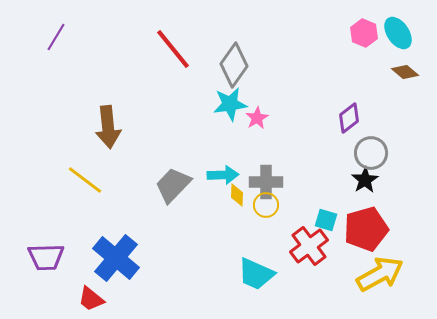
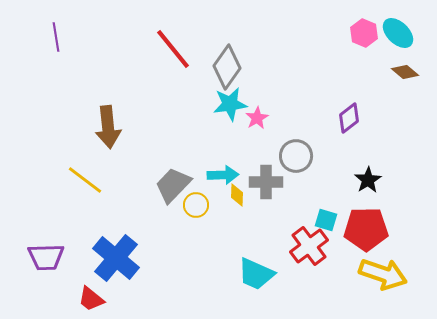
cyan ellipse: rotated 12 degrees counterclockwise
purple line: rotated 40 degrees counterclockwise
gray diamond: moved 7 px left, 2 px down
gray circle: moved 75 px left, 3 px down
black star: moved 3 px right
yellow circle: moved 70 px left
red pentagon: rotated 15 degrees clockwise
yellow arrow: moved 3 px right; rotated 48 degrees clockwise
